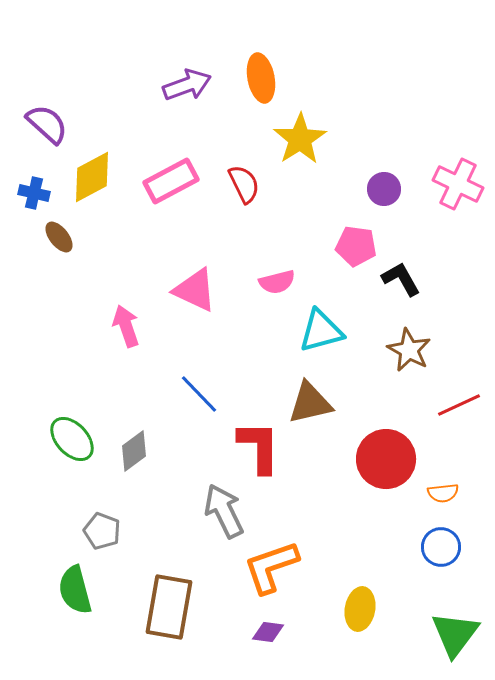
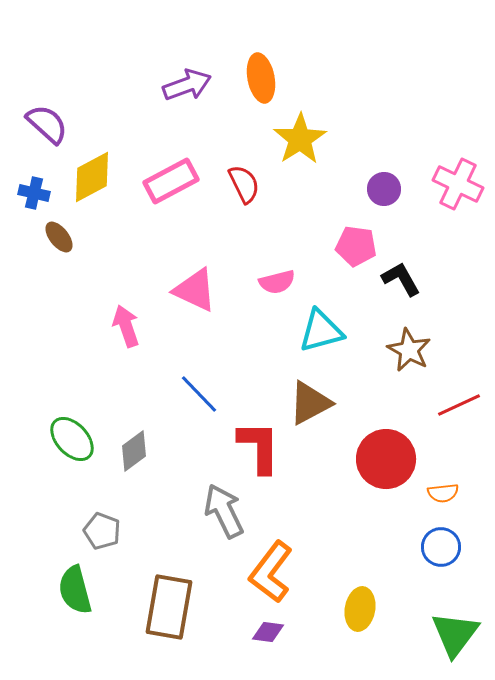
brown triangle: rotated 15 degrees counterclockwise
orange L-shape: moved 5 px down; rotated 34 degrees counterclockwise
